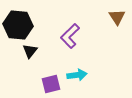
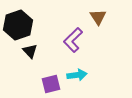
brown triangle: moved 19 px left
black hexagon: rotated 24 degrees counterclockwise
purple L-shape: moved 3 px right, 4 px down
black triangle: rotated 21 degrees counterclockwise
